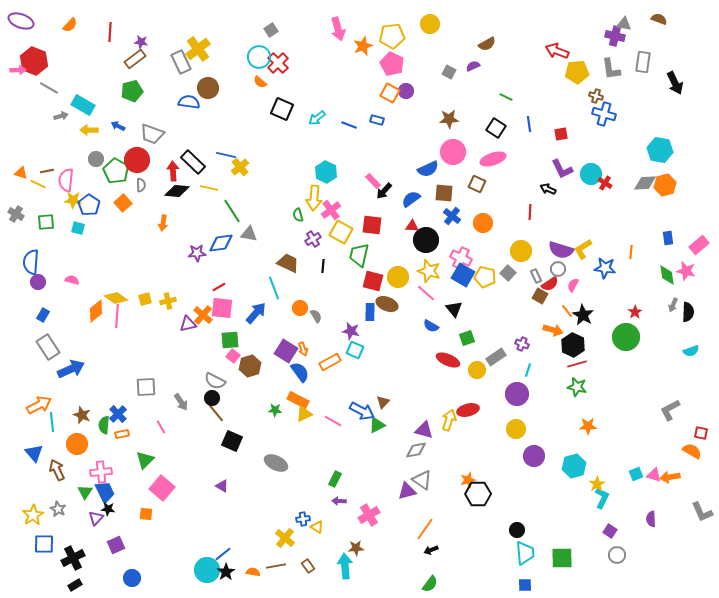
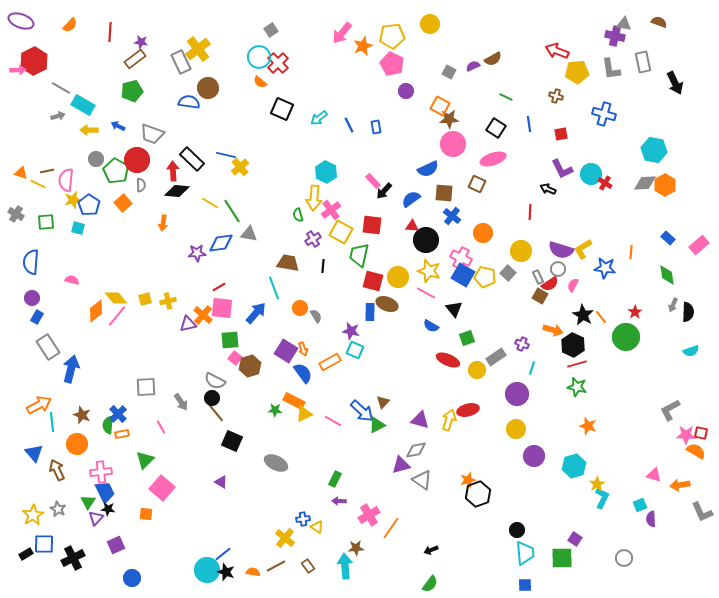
brown semicircle at (659, 19): moved 3 px down
pink arrow at (338, 29): moved 4 px right, 4 px down; rotated 55 degrees clockwise
brown semicircle at (487, 44): moved 6 px right, 15 px down
red hexagon at (34, 61): rotated 12 degrees clockwise
gray rectangle at (643, 62): rotated 20 degrees counterclockwise
gray line at (49, 88): moved 12 px right
orange square at (390, 93): moved 50 px right, 13 px down
brown cross at (596, 96): moved 40 px left
gray arrow at (61, 116): moved 3 px left
cyan arrow at (317, 118): moved 2 px right
blue rectangle at (377, 120): moved 1 px left, 7 px down; rotated 64 degrees clockwise
blue line at (349, 125): rotated 42 degrees clockwise
cyan hexagon at (660, 150): moved 6 px left
pink circle at (453, 152): moved 8 px up
black rectangle at (193, 162): moved 1 px left, 3 px up
orange hexagon at (665, 185): rotated 15 degrees counterclockwise
yellow line at (209, 188): moved 1 px right, 15 px down; rotated 18 degrees clockwise
yellow star at (73, 200): rotated 18 degrees counterclockwise
orange circle at (483, 223): moved 10 px down
blue rectangle at (668, 238): rotated 40 degrees counterclockwise
brown trapezoid at (288, 263): rotated 15 degrees counterclockwise
pink star at (686, 271): moved 164 px down; rotated 12 degrees counterclockwise
gray rectangle at (536, 276): moved 2 px right, 1 px down
purple circle at (38, 282): moved 6 px left, 16 px down
pink line at (426, 293): rotated 12 degrees counterclockwise
yellow diamond at (116, 298): rotated 15 degrees clockwise
orange line at (567, 311): moved 34 px right, 6 px down
blue rectangle at (43, 315): moved 6 px left, 2 px down
pink line at (117, 316): rotated 35 degrees clockwise
pink square at (233, 356): moved 2 px right, 2 px down
blue arrow at (71, 369): rotated 52 degrees counterclockwise
cyan line at (528, 370): moved 4 px right, 2 px up
blue semicircle at (300, 372): moved 3 px right, 1 px down
orange rectangle at (298, 400): moved 4 px left, 1 px down
blue arrow at (362, 411): rotated 15 degrees clockwise
green semicircle at (104, 425): moved 4 px right
orange star at (588, 426): rotated 18 degrees clockwise
purple triangle at (424, 430): moved 4 px left, 10 px up
orange semicircle at (692, 451): moved 4 px right
cyan square at (636, 474): moved 4 px right, 31 px down
orange arrow at (670, 477): moved 10 px right, 8 px down
purple triangle at (222, 486): moved 1 px left, 4 px up
purple triangle at (407, 491): moved 6 px left, 26 px up
green triangle at (85, 492): moved 3 px right, 10 px down
black hexagon at (478, 494): rotated 20 degrees counterclockwise
orange line at (425, 529): moved 34 px left, 1 px up
purple square at (610, 531): moved 35 px left, 8 px down
gray circle at (617, 555): moved 7 px right, 3 px down
brown line at (276, 566): rotated 18 degrees counterclockwise
black star at (226, 572): rotated 18 degrees counterclockwise
black rectangle at (75, 585): moved 49 px left, 31 px up
